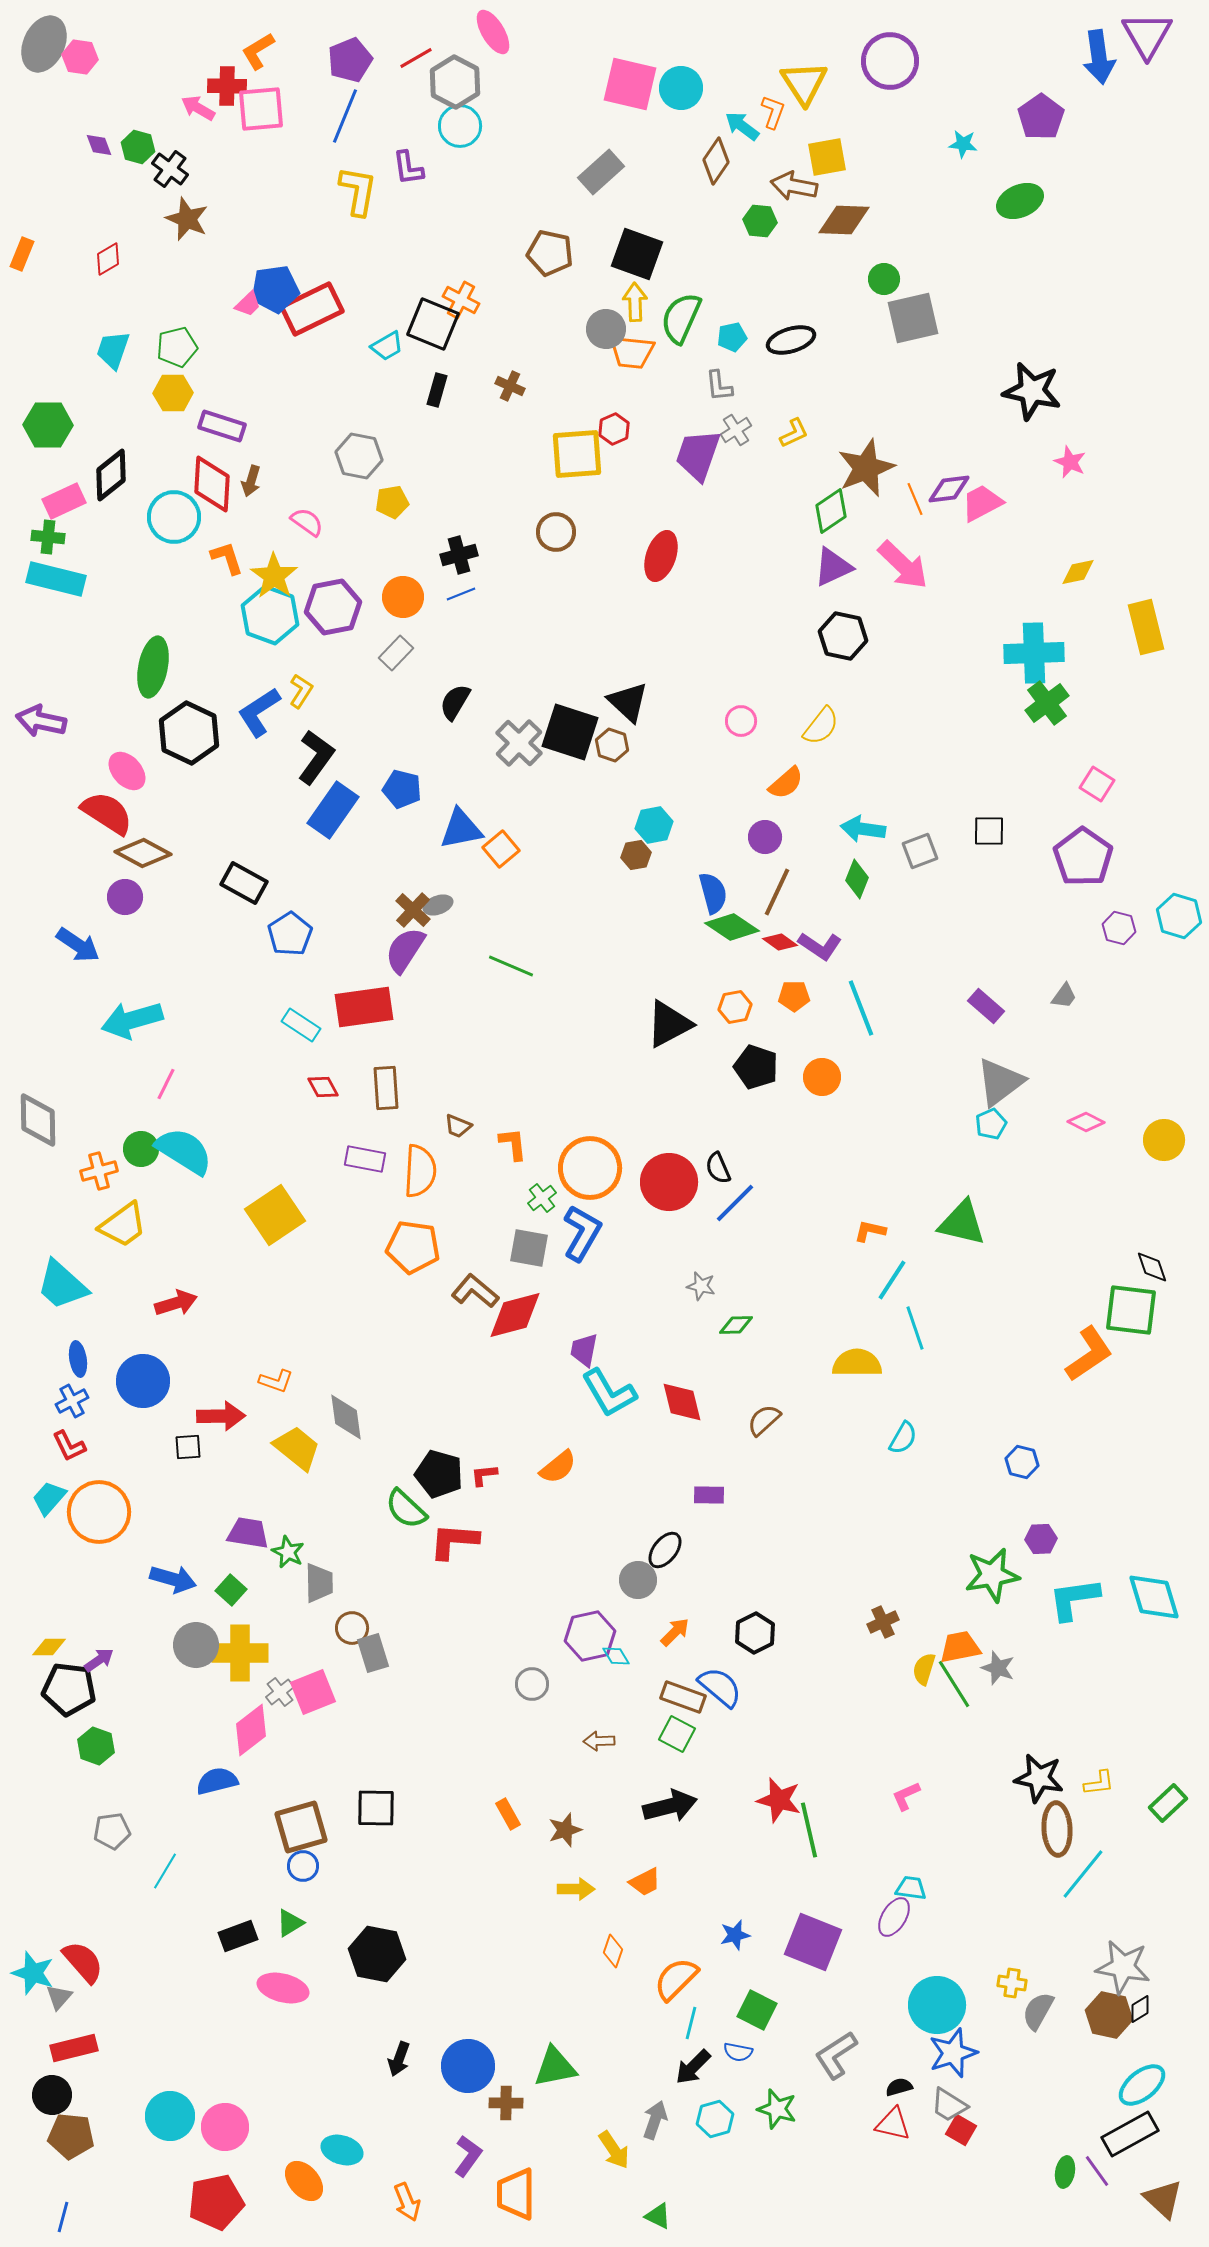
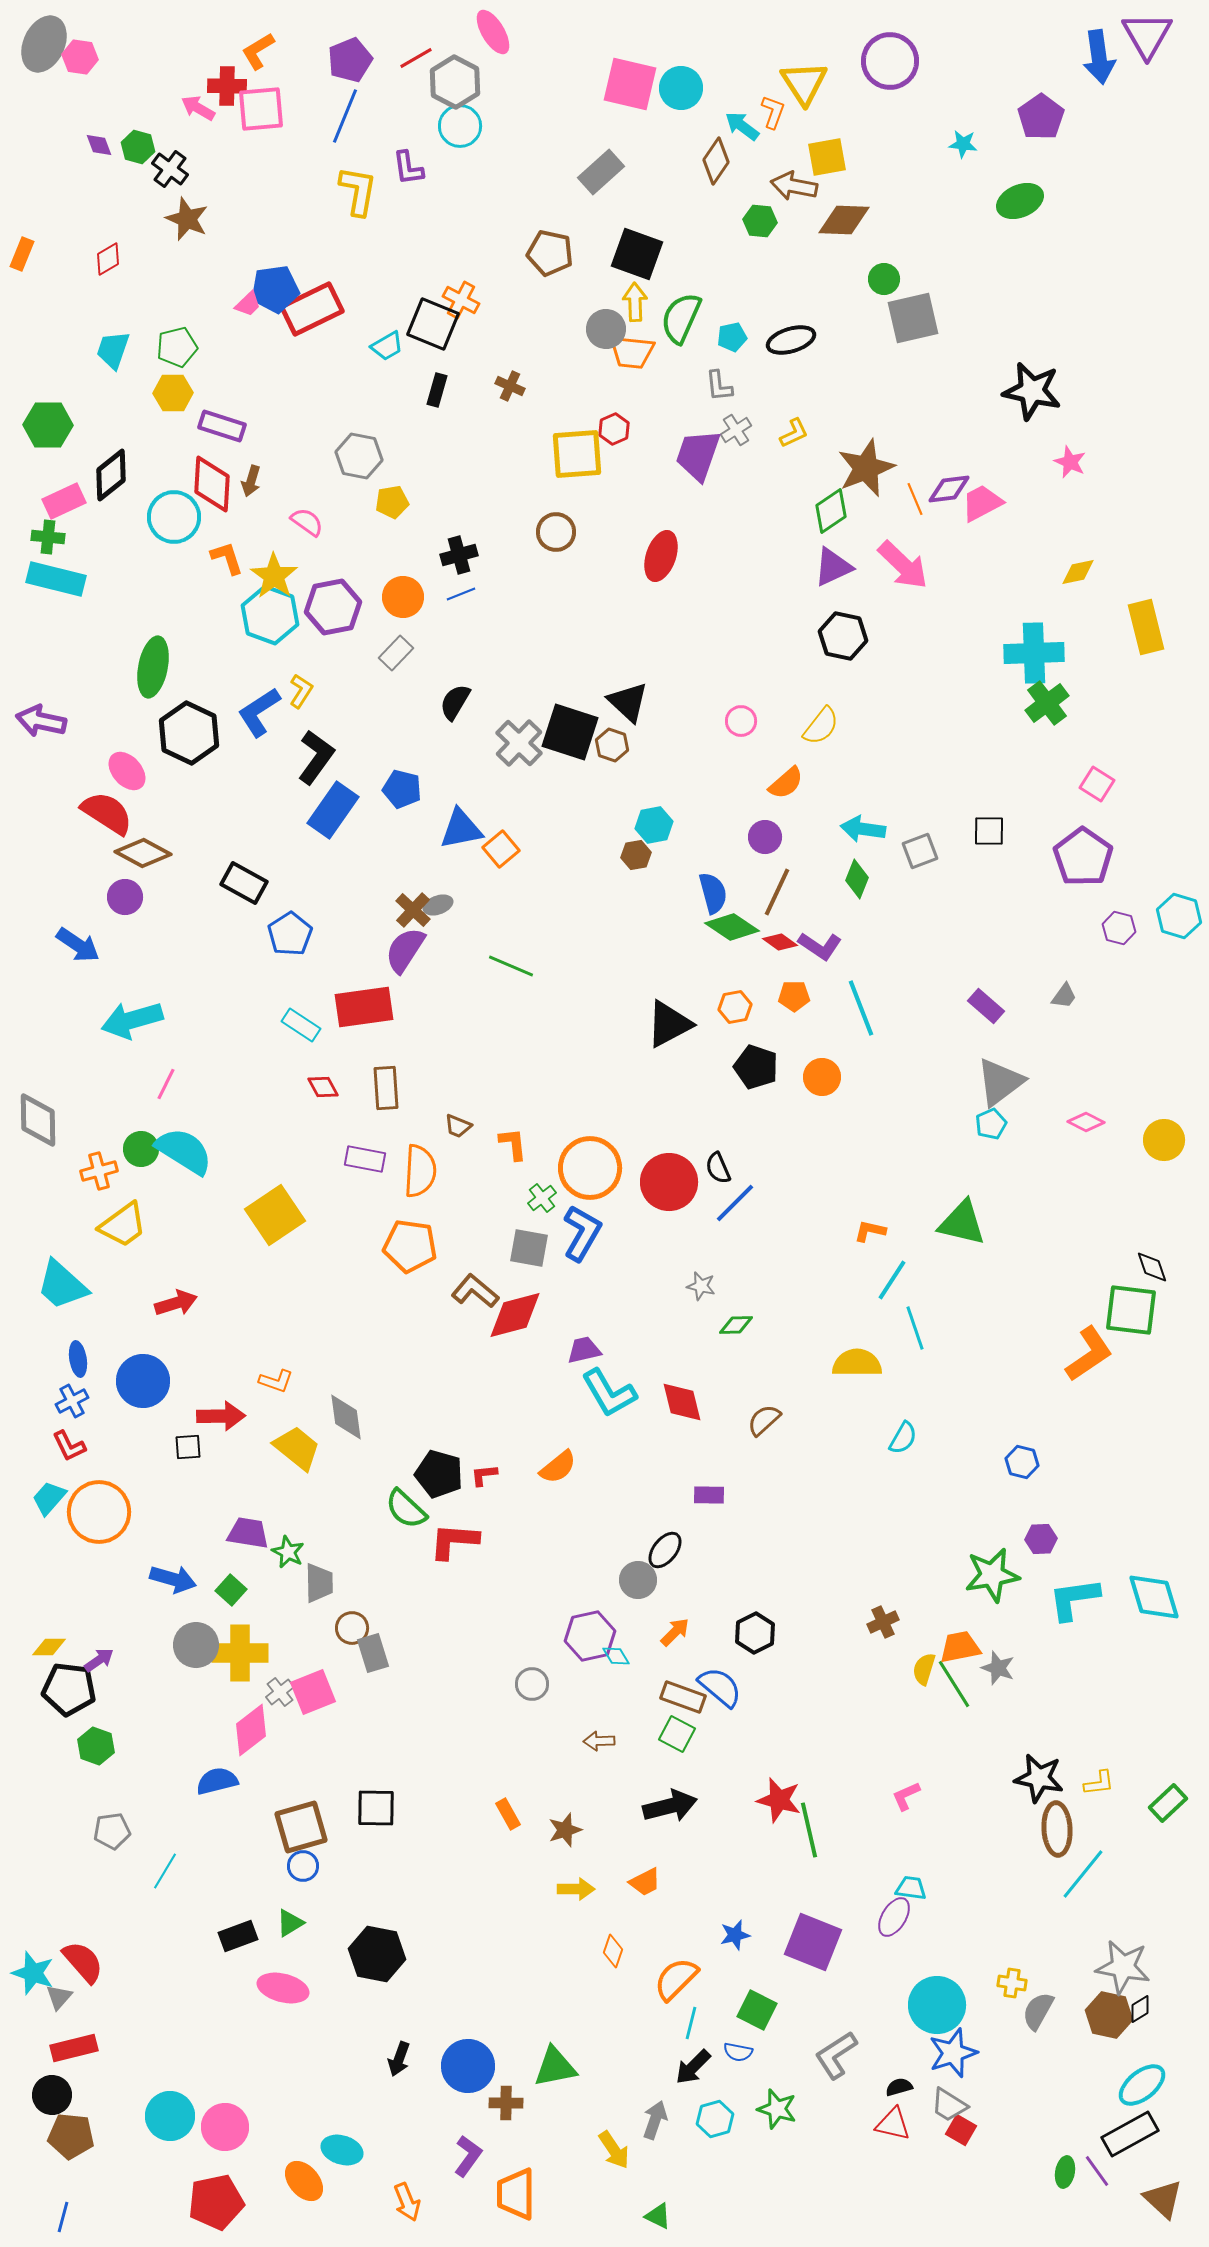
orange pentagon at (413, 1247): moved 3 px left, 1 px up
purple trapezoid at (584, 1350): rotated 66 degrees clockwise
